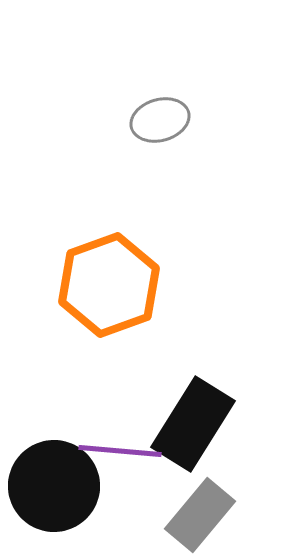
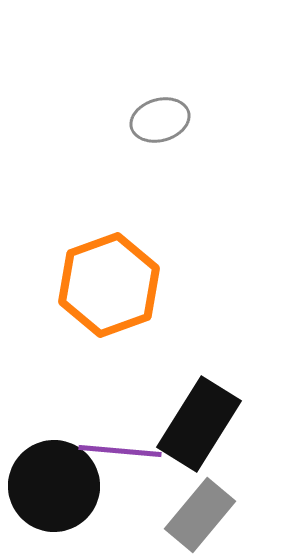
black rectangle: moved 6 px right
